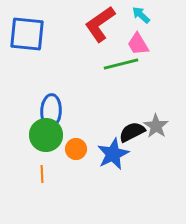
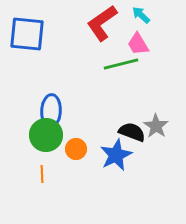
red L-shape: moved 2 px right, 1 px up
black semicircle: rotated 48 degrees clockwise
blue star: moved 3 px right, 1 px down
